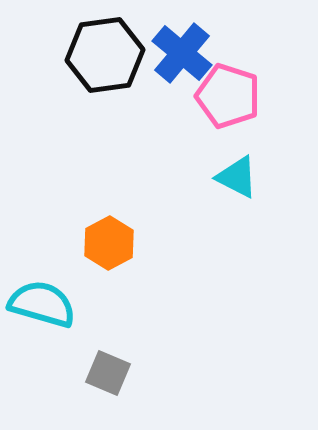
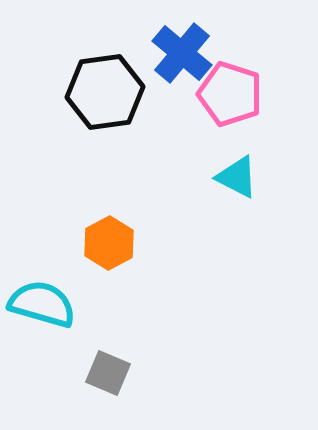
black hexagon: moved 37 px down
pink pentagon: moved 2 px right, 2 px up
